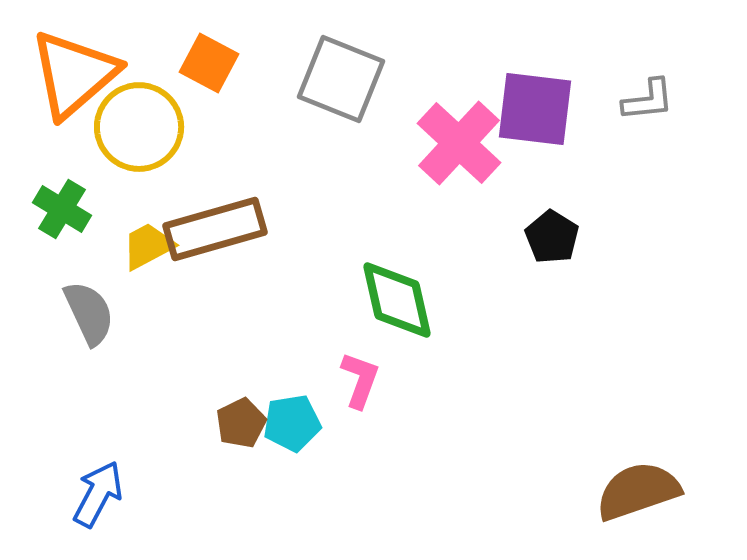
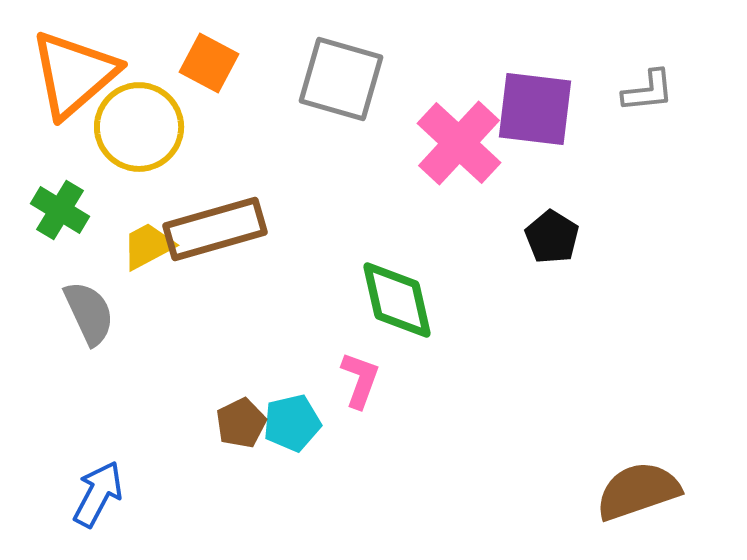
gray square: rotated 6 degrees counterclockwise
gray L-shape: moved 9 px up
green cross: moved 2 px left, 1 px down
cyan pentagon: rotated 4 degrees counterclockwise
